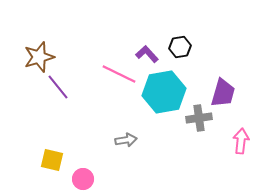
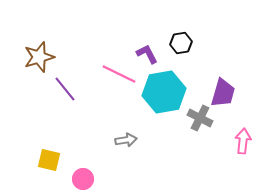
black hexagon: moved 1 px right, 4 px up
purple L-shape: rotated 15 degrees clockwise
purple line: moved 7 px right, 2 px down
gray cross: moved 1 px right; rotated 35 degrees clockwise
pink arrow: moved 2 px right
yellow square: moved 3 px left
